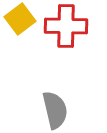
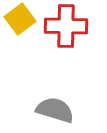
gray semicircle: rotated 60 degrees counterclockwise
